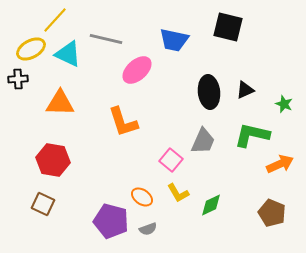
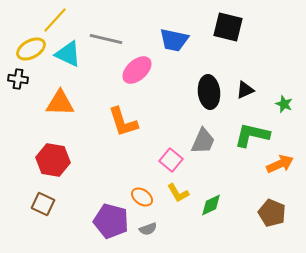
black cross: rotated 12 degrees clockwise
